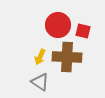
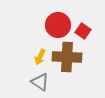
red square: rotated 21 degrees clockwise
